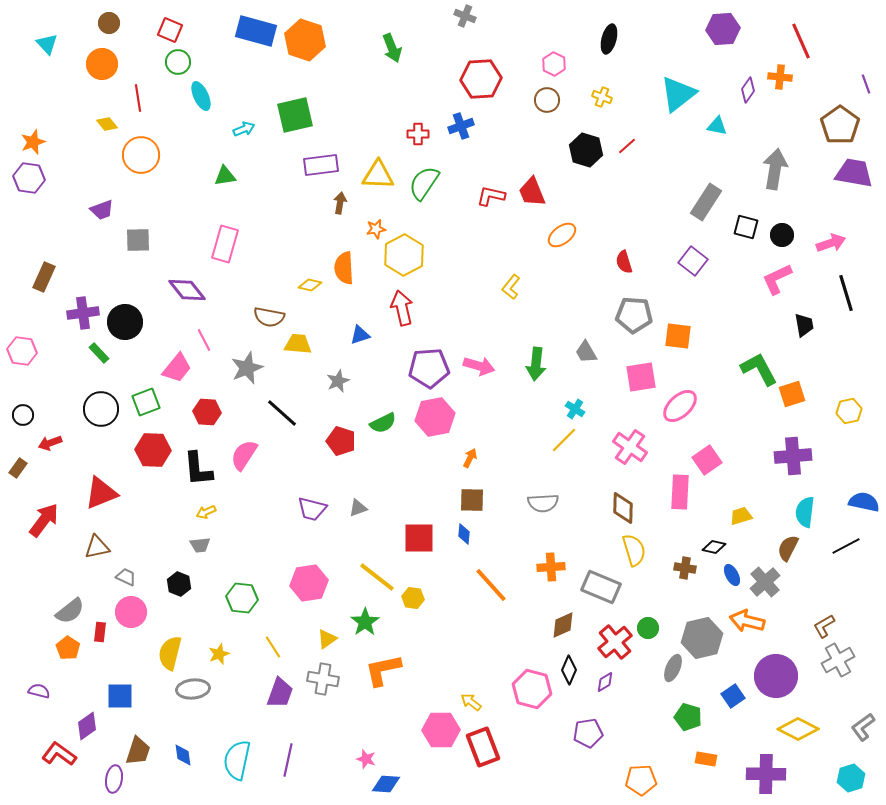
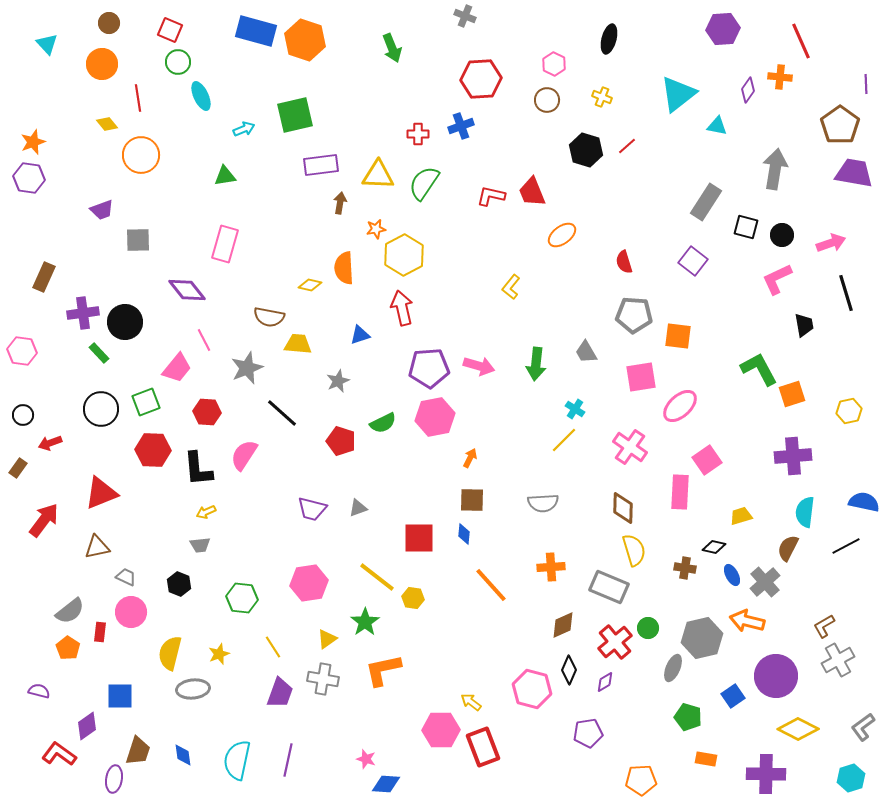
purple line at (866, 84): rotated 18 degrees clockwise
gray rectangle at (601, 587): moved 8 px right
